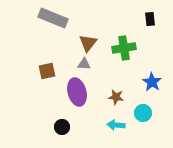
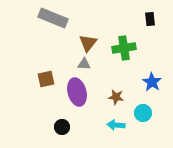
brown square: moved 1 px left, 8 px down
